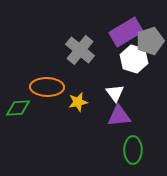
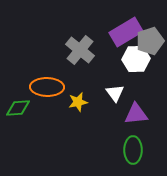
white hexagon: moved 2 px right; rotated 20 degrees counterclockwise
purple triangle: moved 17 px right, 2 px up
